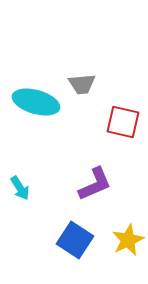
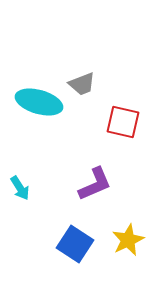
gray trapezoid: rotated 16 degrees counterclockwise
cyan ellipse: moved 3 px right
blue square: moved 4 px down
